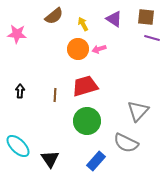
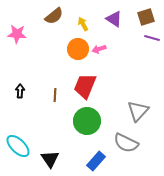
brown square: rotated 24 degrees counterclockwise
red trapezoid: rotated 52 degrees counterclockwise
